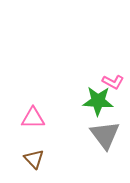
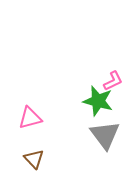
pink L-shape: moved 1 px up; rotated 55 degrees counterclockwise
green star: rotated 12 degrees clockwise
pink triangle: moved 3 px left; rotated 15 degrees counterclockwise
